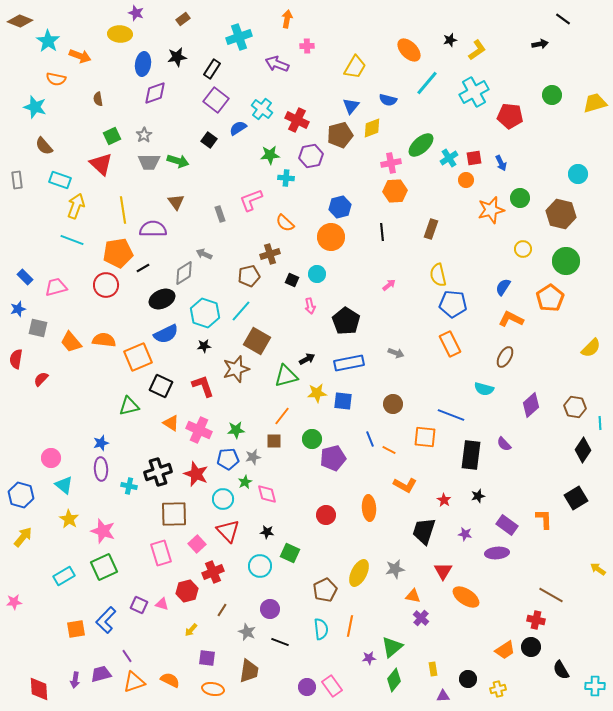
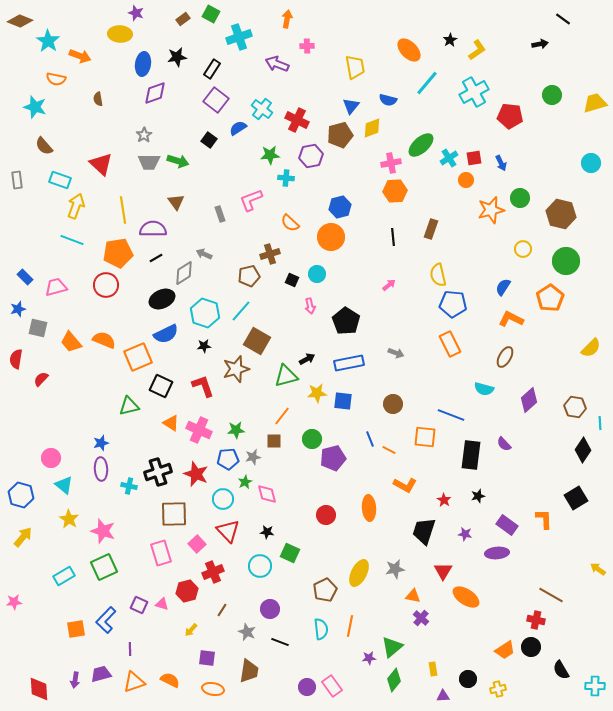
black star at (450, 40): rotated 16 degrees counterclockwise
yellow trapezoid at (355, 67): rotated 40 degrees counterclockwise
green square at (112, 136): moved 99 px right, 122 px up; rotated 36 degrees counterclockwise
cyan circle at (578, 174): moved 13 px right, 11 px up
orange semicircle at (285, 223): moved 5 px right
black line at (382, 232): moved 11 px right, 5 px down
black line at (143, 268): moved 13 px right, 10 px up
orange semicircle at (104, 340): rotated 15 degrees clockwise
purple diamond at (531, 405): moved 2 px left, 5 px up
purple line at (127, 656): moved 3 px right, 7 px up; rotated 32 degrees clockwise
